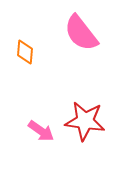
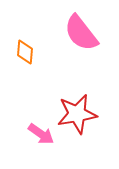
red star: moved 8 px left, 7 px up; rotated 18 degrees counterclockwise
pink arrow: moved 3 px down
